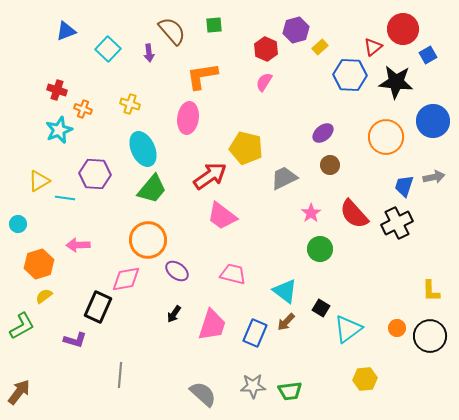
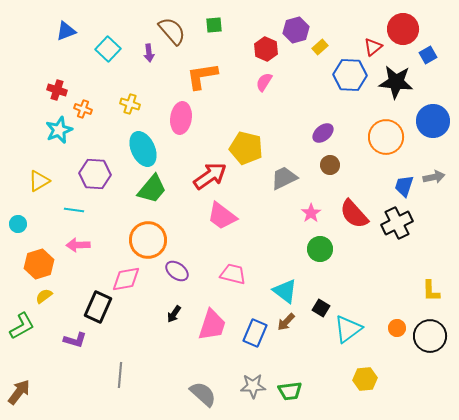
pink ellipse at (188, 118): moved 7 px left
cyan line at (65, 198): moved 9 px right, 12 px down
